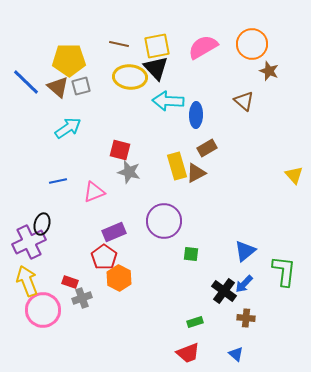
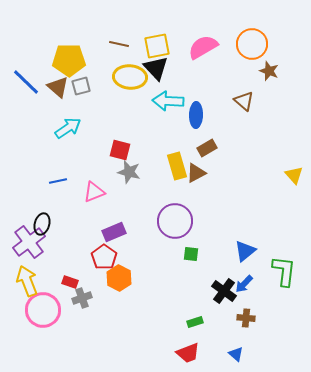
purple circle at (164, 221): moved 11 px right
purple cross at (29, 242): rotated 12 degrees counterclockwise
